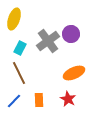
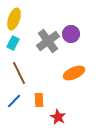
cyan rectangle: moved 7 px left, 5 px up
red star: moved 10 px left, 18 px down
